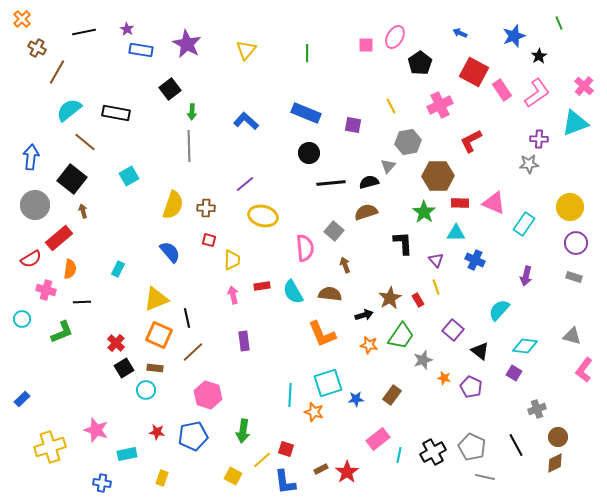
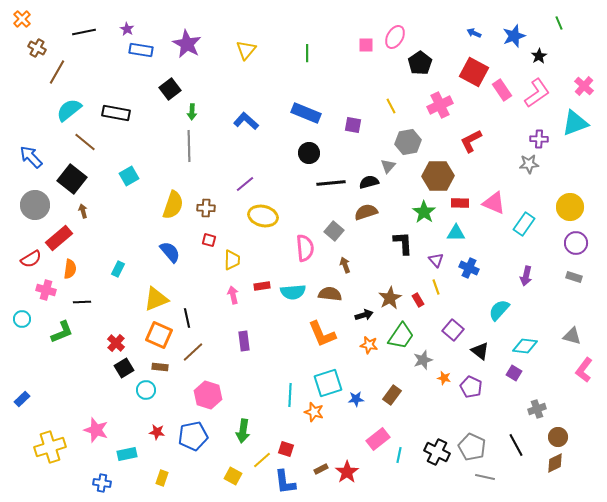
blue arrow at (460, 33): moved 14 px right
blue arrow at (31, 157): rotated 50 degrees counterclockwise
blue cross at (475, 260): moved 6 px left, 8 px down
cyan semicircle at (293, 292): rotated 65 degrees counterclockwise
brown rectangle at (155, 368): moved 5 px right, 1 px up
black cross at (433, 452): moved 4 px right; rotated 35 degrees counterclockwise
